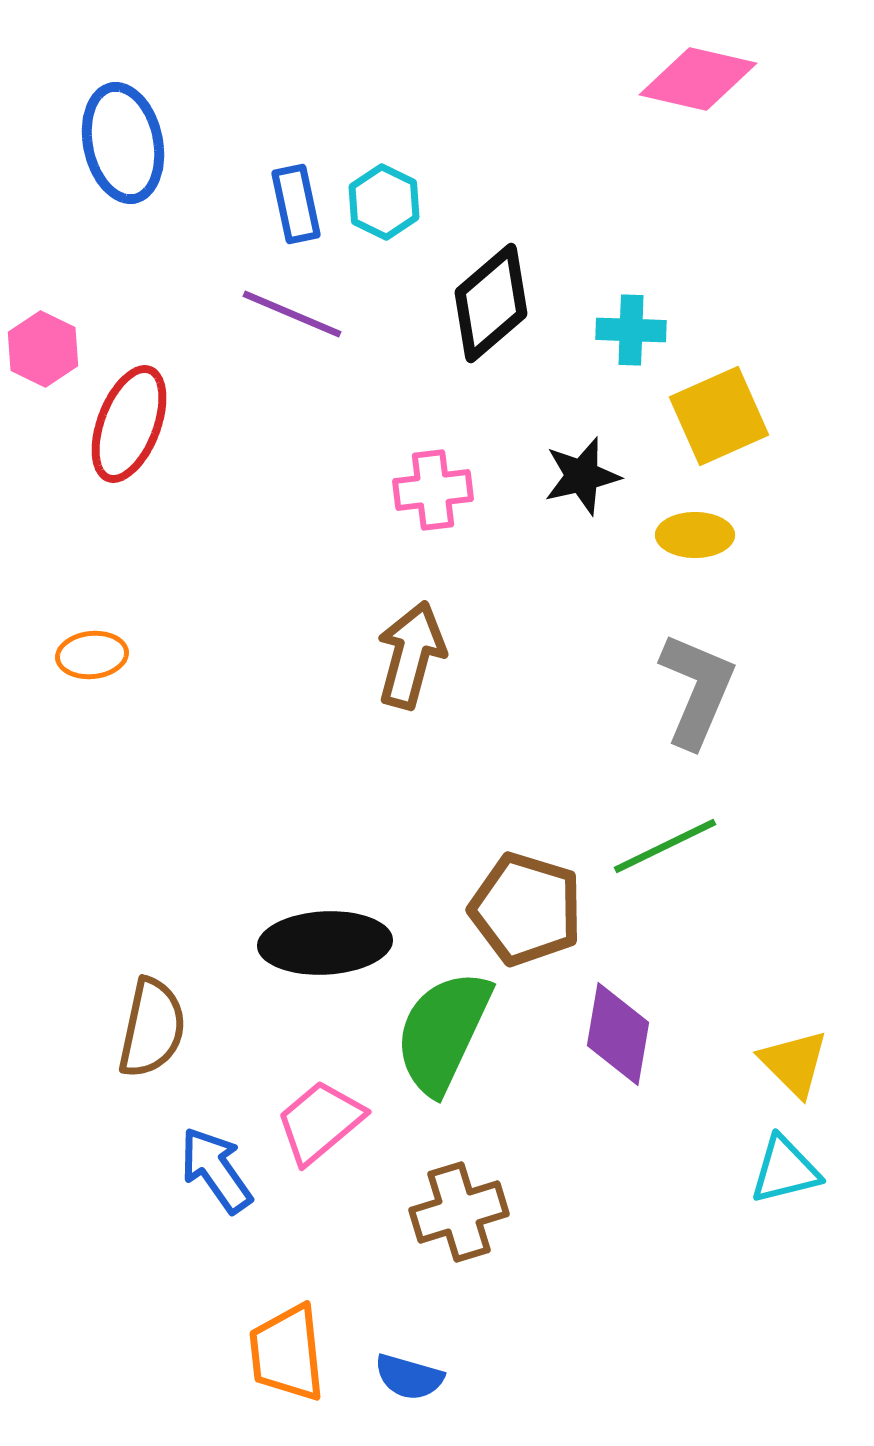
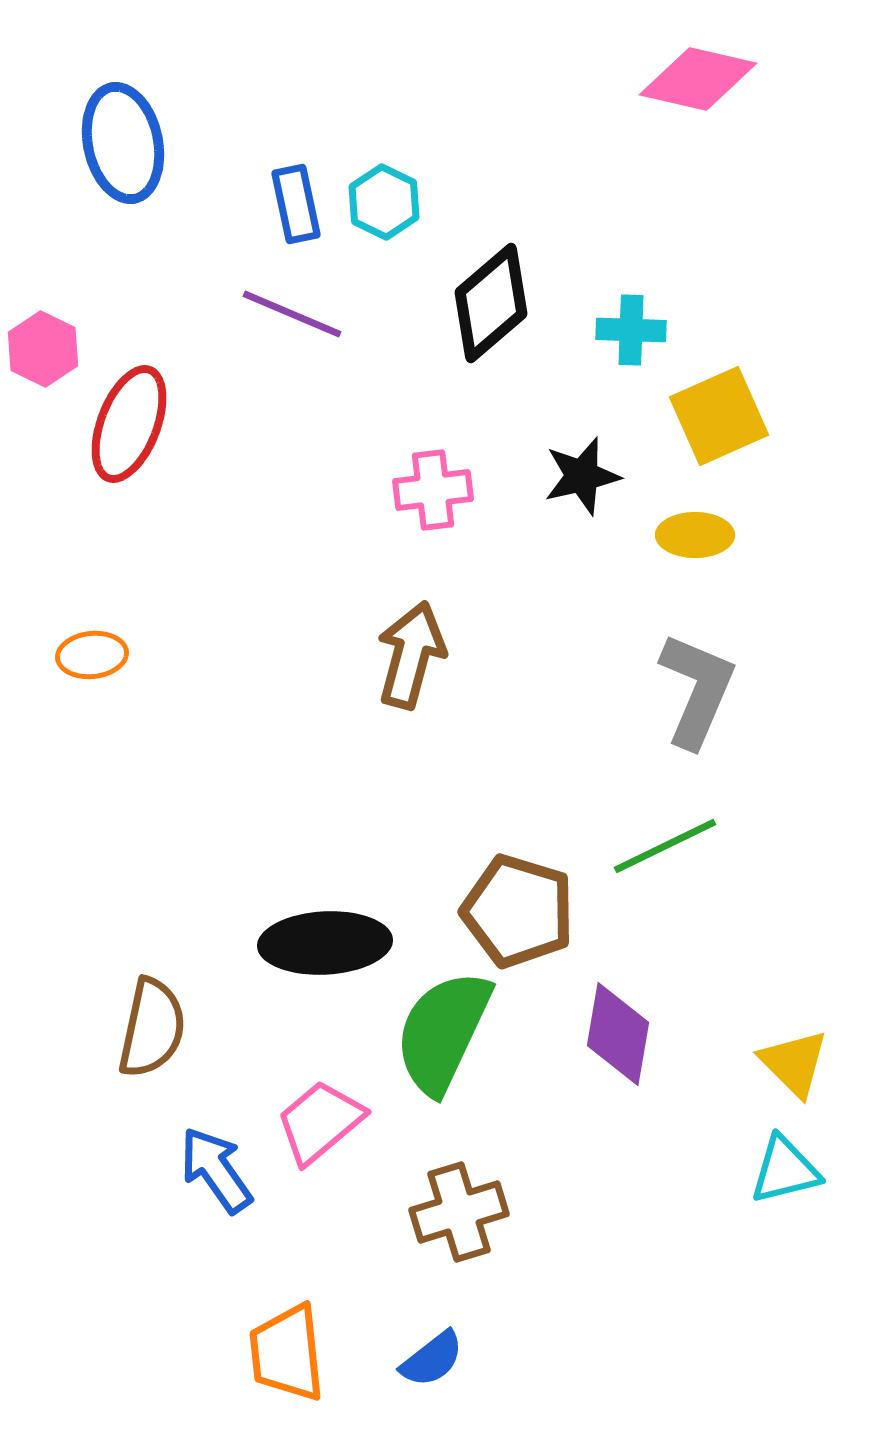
brown pentagon: moved 8 px left, 2 px down
blue semicircle: moved 23 px right, 18 px up; rotated 54 degrees counterclockwise
